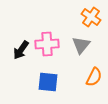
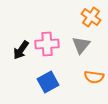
orange semicircle: rotated 72 degrees clockwise
blue square: rotated 35 degrees counterclockwise
